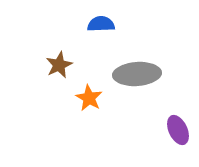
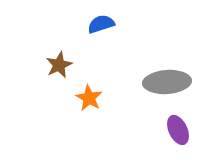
blue semicircle: rotated 16 degrees counterclockwise
gray ellipse: moved 30 px right, 8 px down
